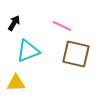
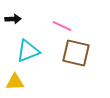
black arrow: moved 1 px left, 4 px up; rotated 56 degrees clockwise
brown square: moved 1 px up
yellow triangle: moved 1 px left, 1 px up
